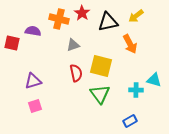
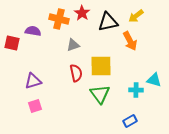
orange arrow: moved 3 px up
yellow square: rotated 15 degrees counterclockwise
